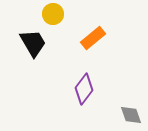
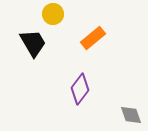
purple diamond: moved 4 px left
